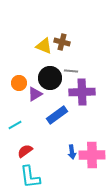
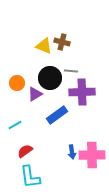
orange circle: moved 2 px left
